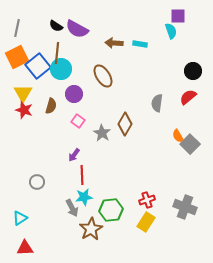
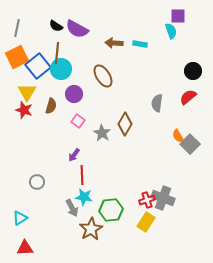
yellow triangle: moved 4 px right, 1 px up
cyan star: rotated 18 degrees clockwise
gray cross: moved 22 px left, 9 px up
